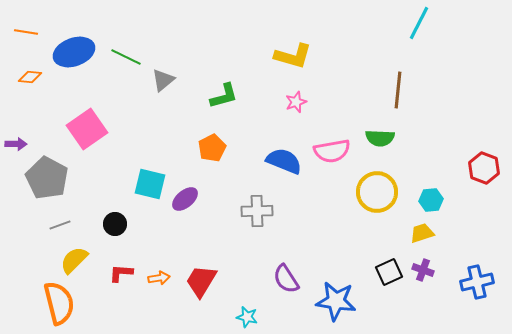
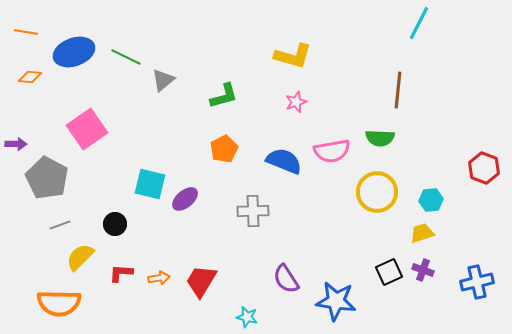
orange pentagon: moved 12 px right, 1 px down
gray cross: moved 4 px left
yellow semicircle: moved 6 px right, 3 px up
orange semicircle: rotated 105 degrees clockwise
